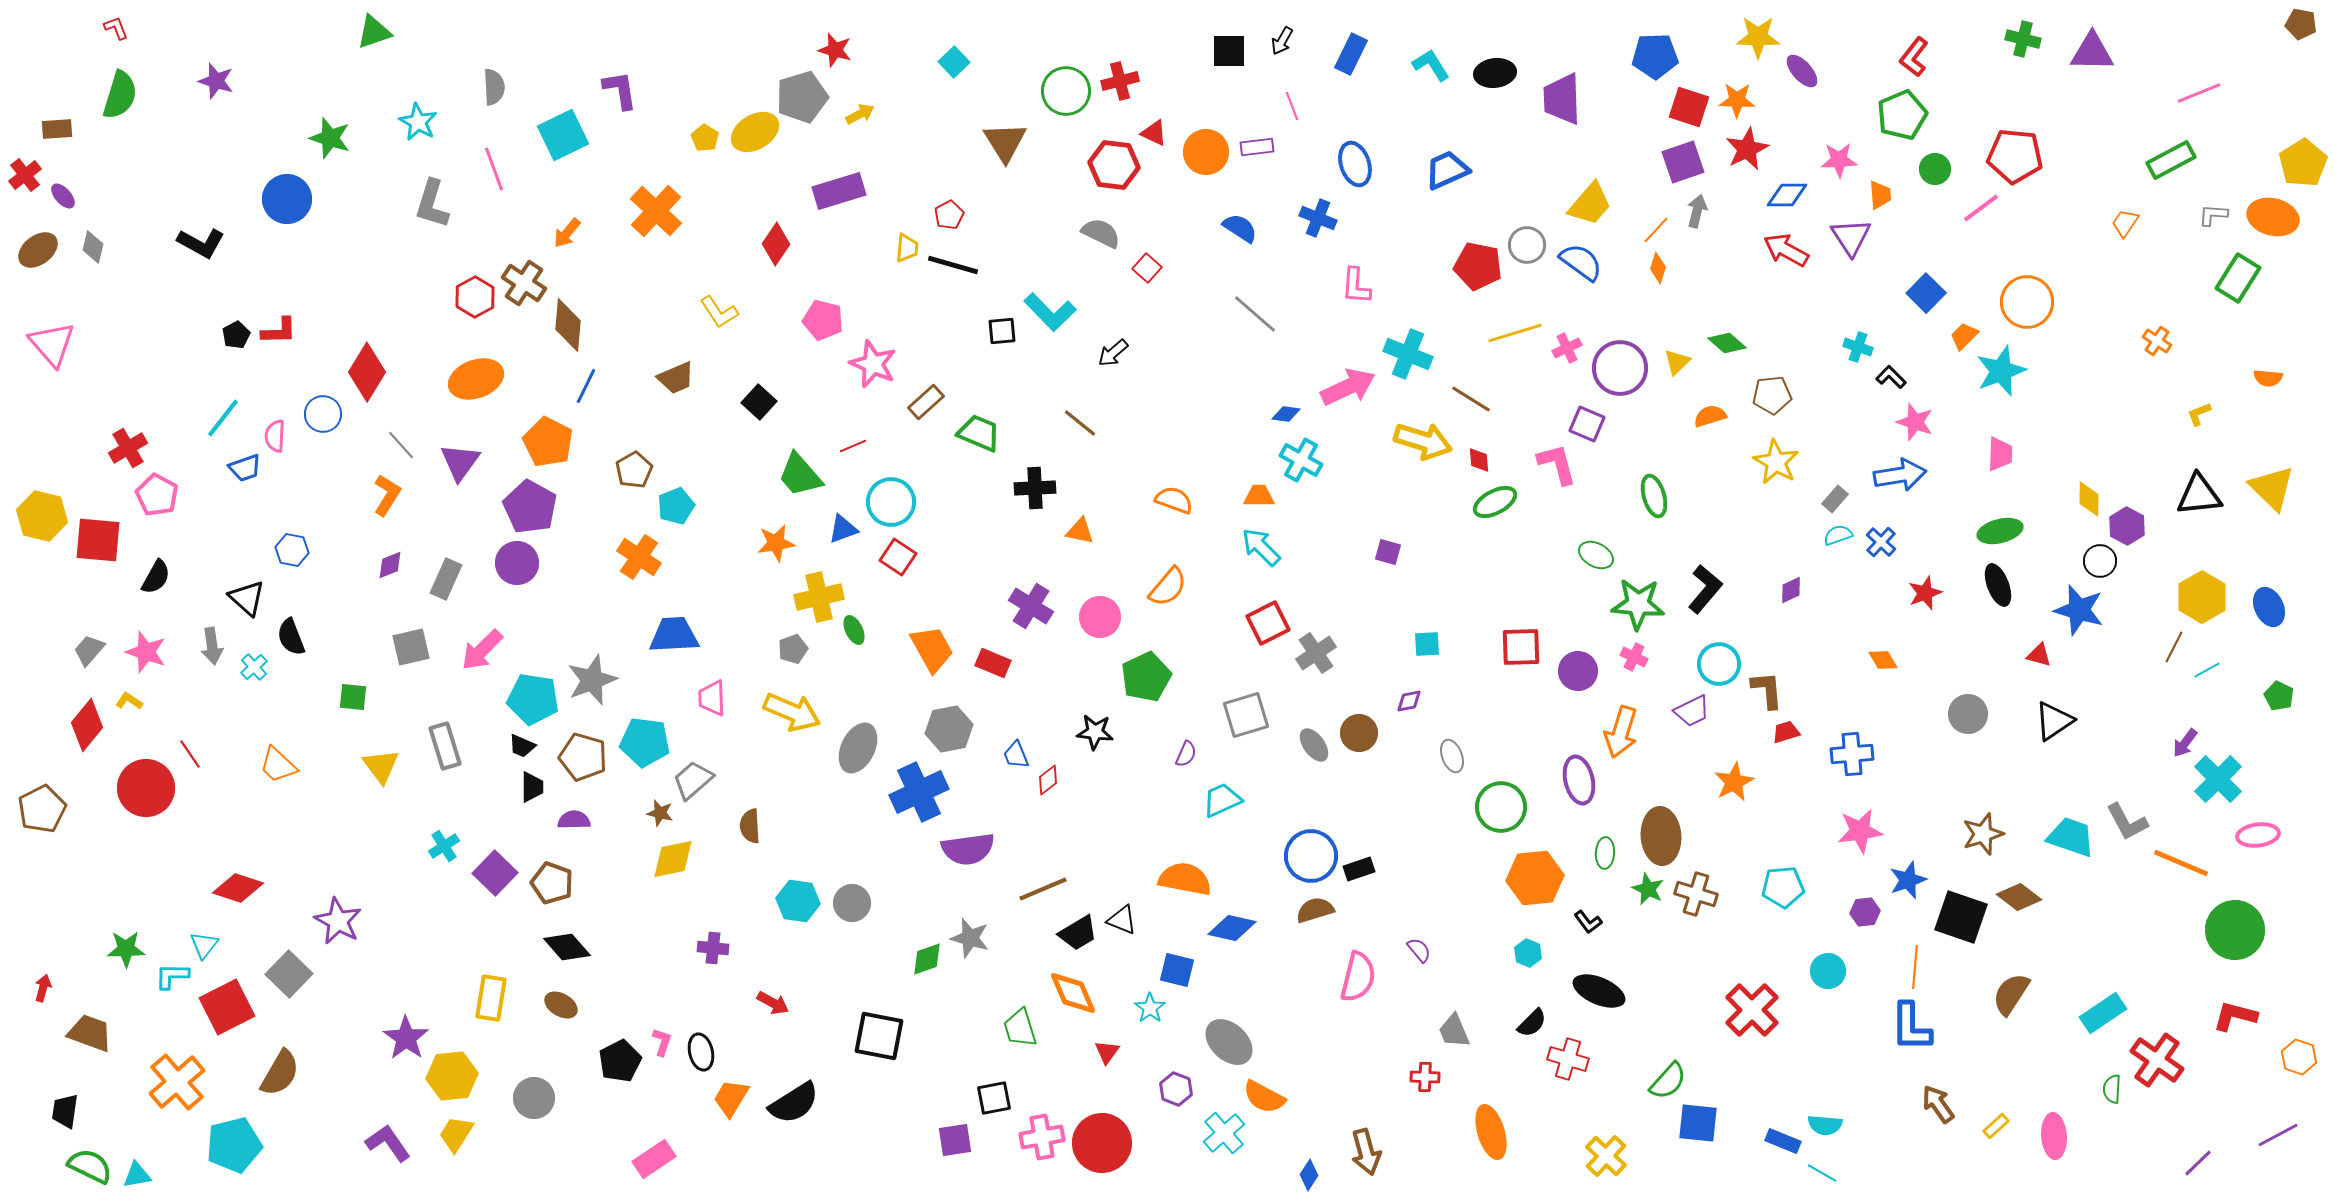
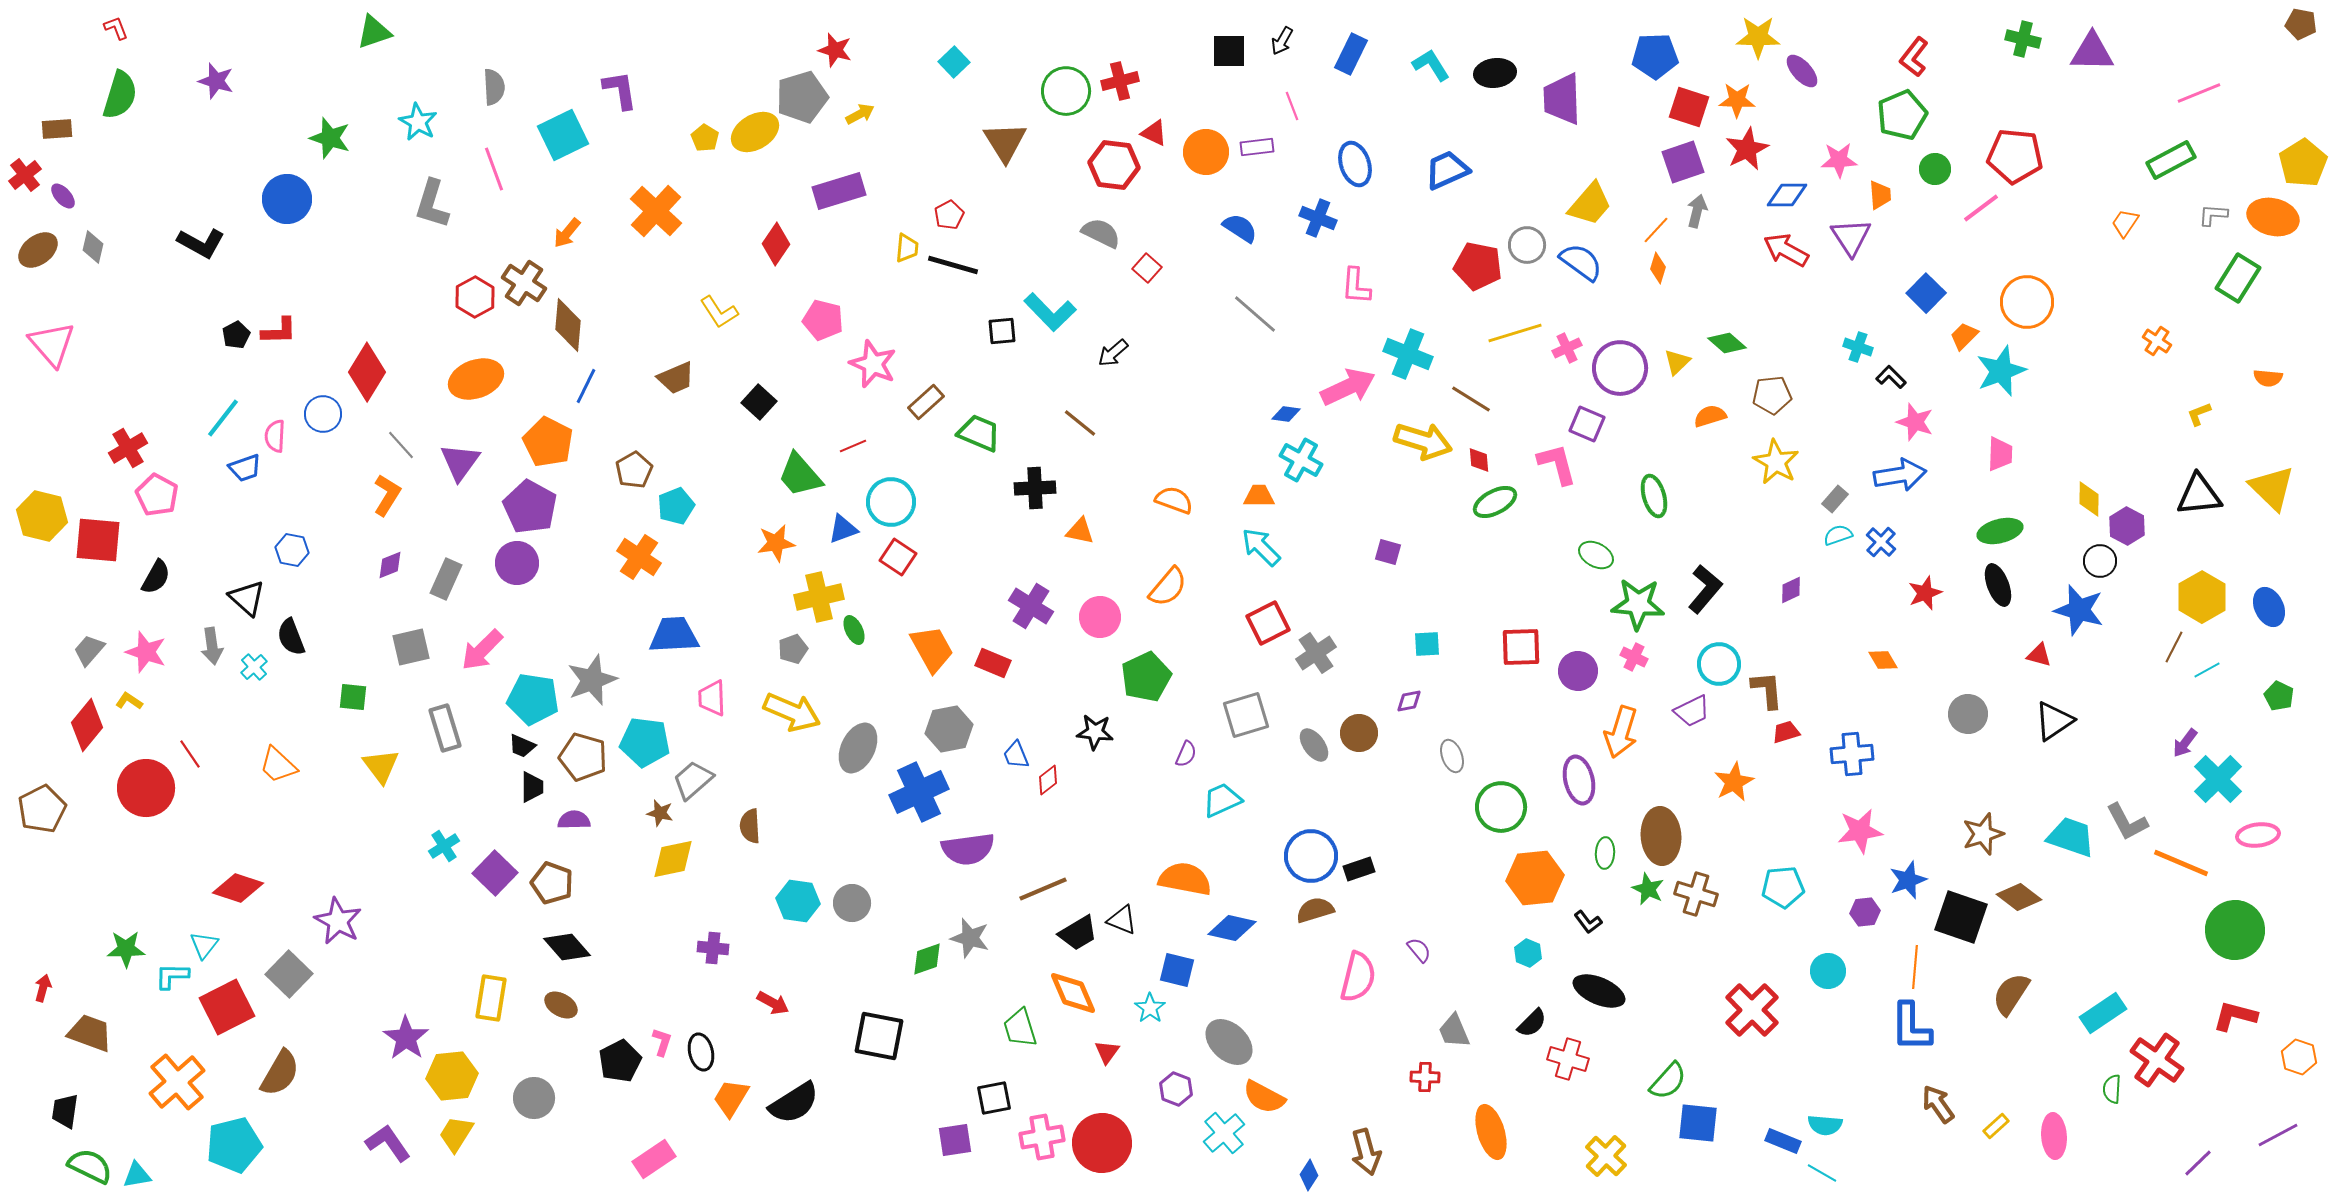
gray rectangle at (445, 746): moved 18 px up
